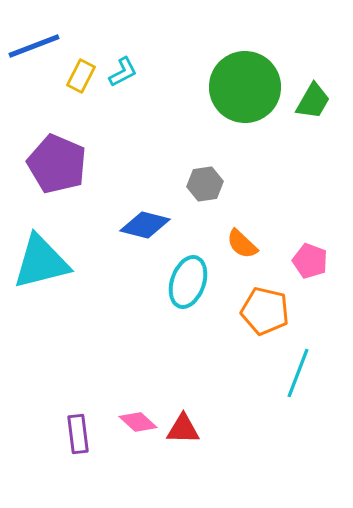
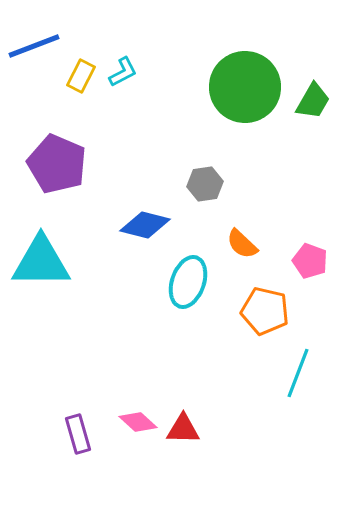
cyan triangle: rotated 14 degrees clockwise
purple rectangle: rotated 9 degrees counterclockwise
